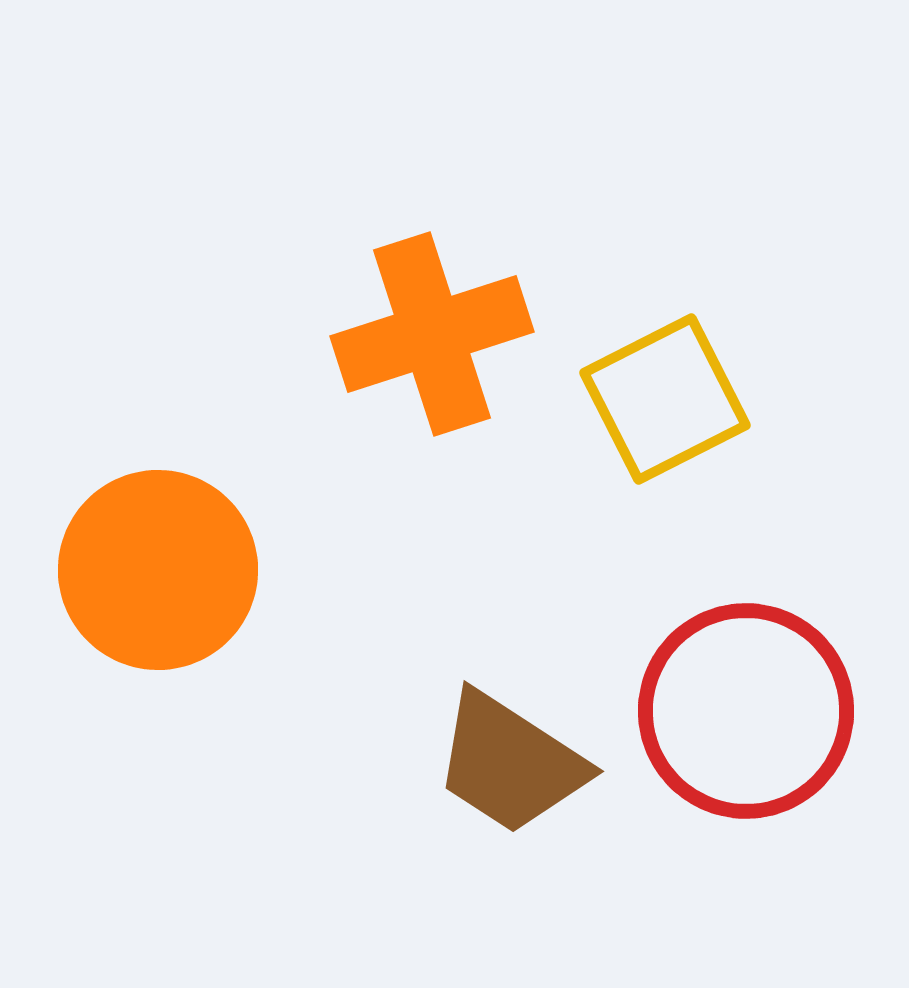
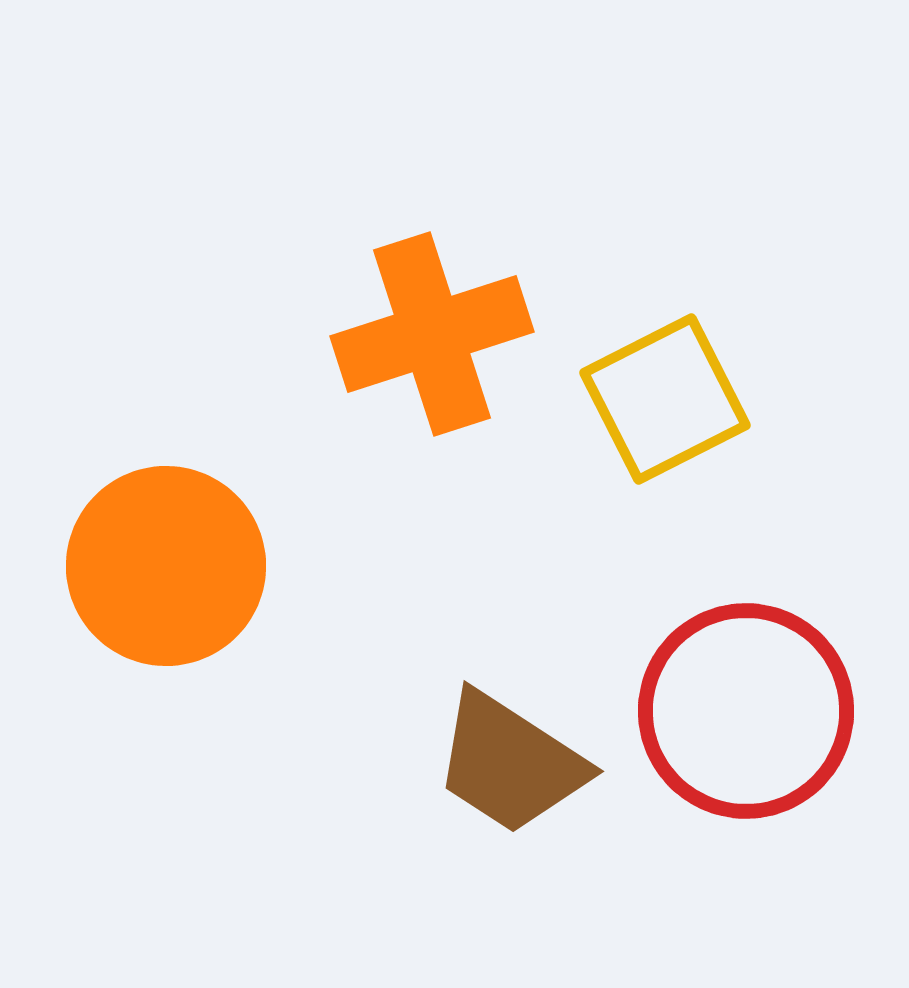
orange circle: moved 8 px right, 4 px up
